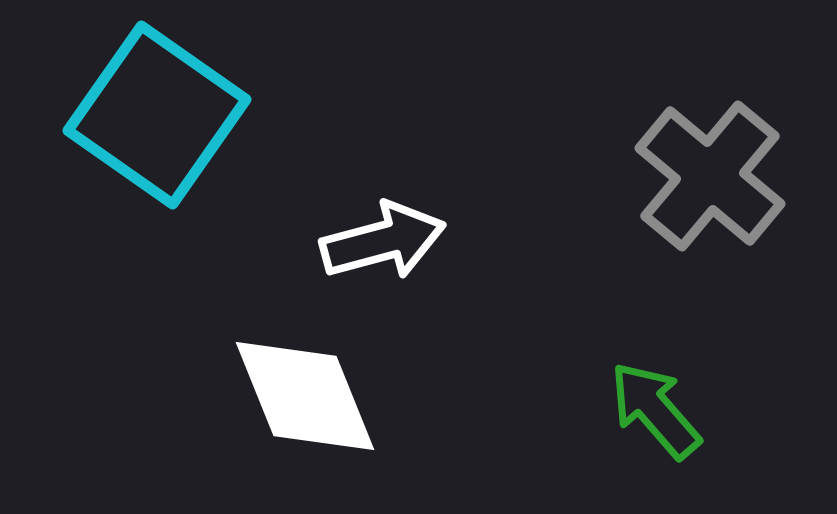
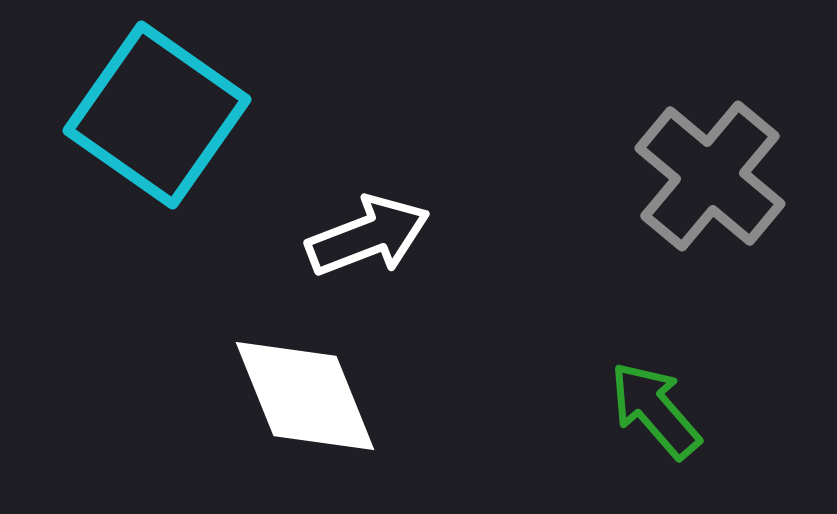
white arrow: moved 15 px left, 5 px up; rotated 6 degrees counterclockwise
